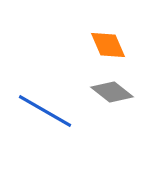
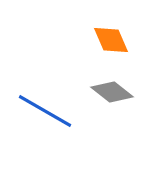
orange diamond: moved 3 px right, 5 px up
